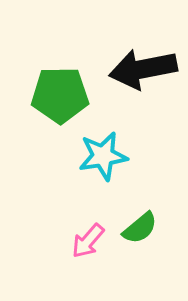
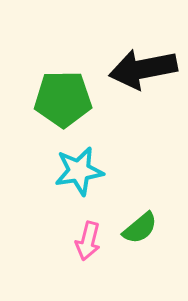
green pentagon: moved 3 px right, 4 px down
cyan star: moved 24 px left, 15 px down
pink arrow: rotated 27 degrees counterclockwise
